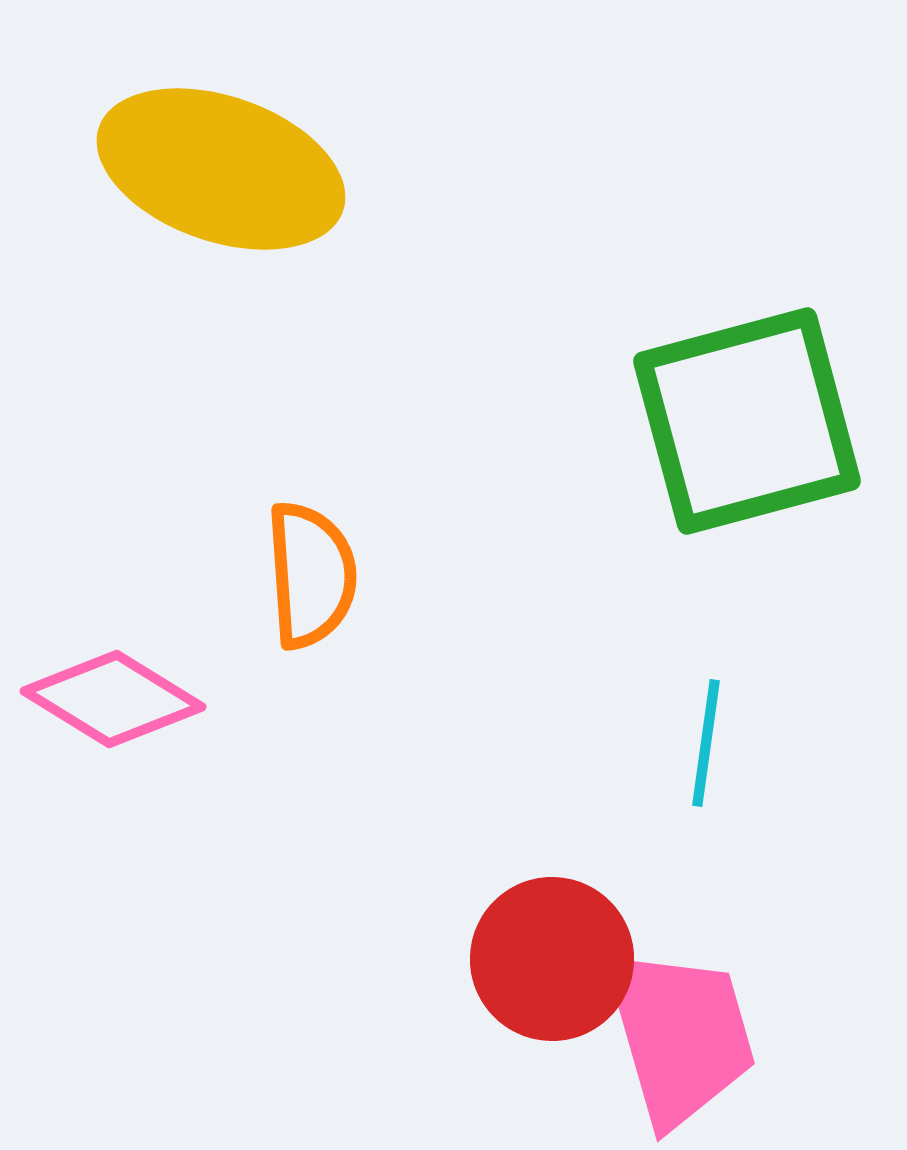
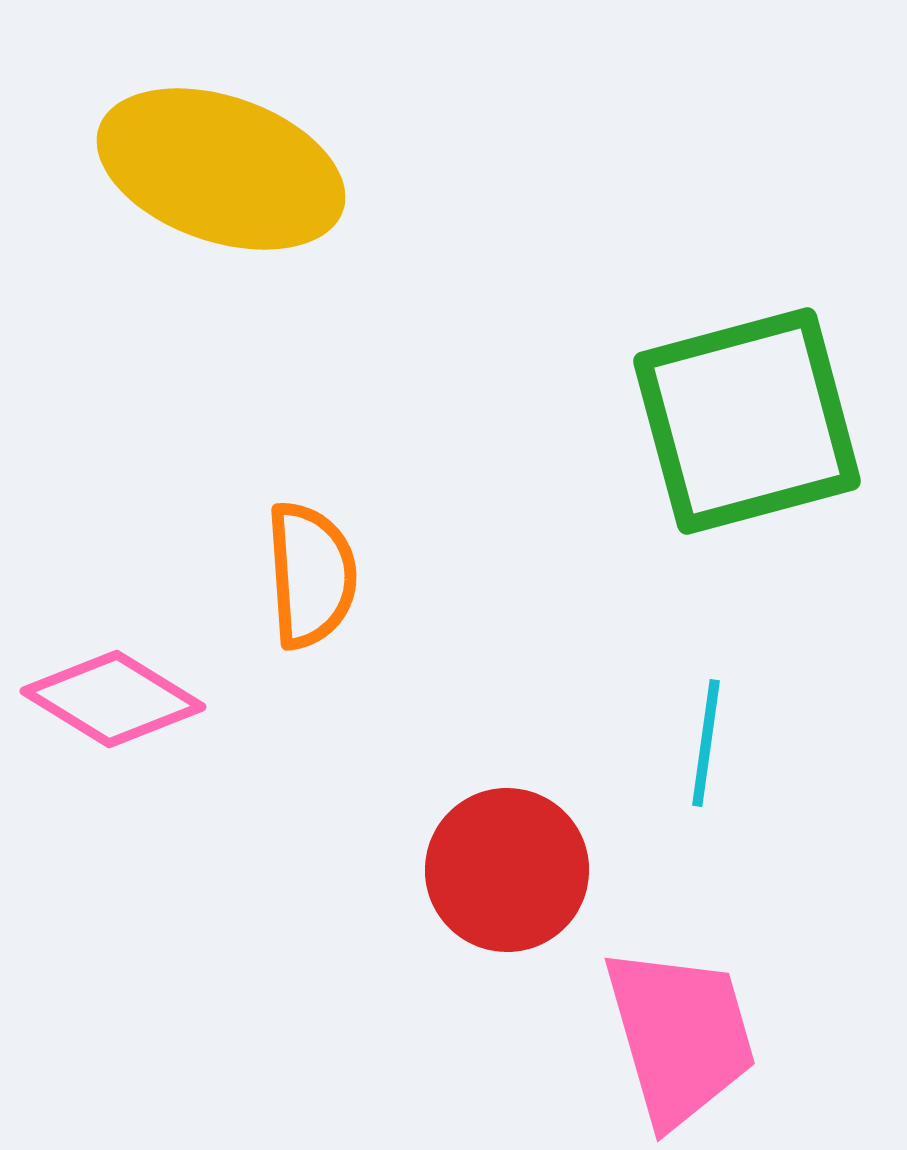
red circle: moved 45 px left, 89 px up
